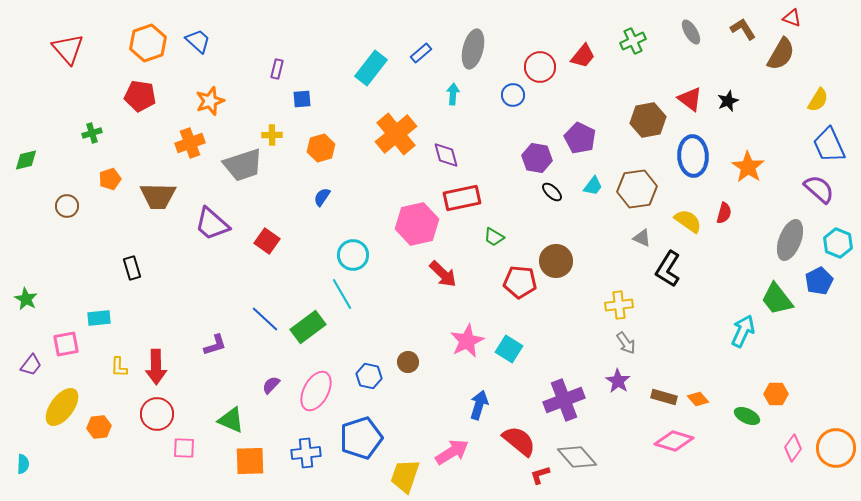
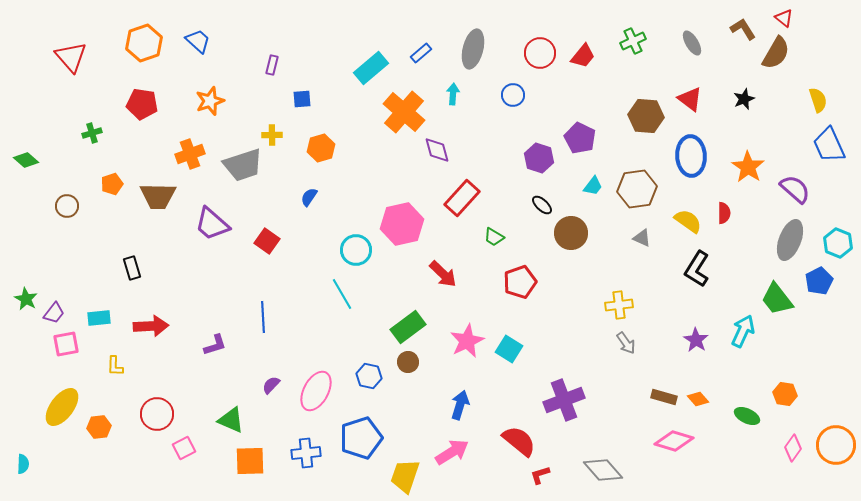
red triangle at (792, 18): moved 8 px left; rotated 18 degrees clockwise
gray ellipse at (691, 32): moved 1 px right, 11 px down
orange hexagon at (148, 43): moved 4 px left
red triangle at (68, 49): moved 3 px right, 8 px down
brown semicircle at (781, 54): moved 5 px left, 1 px up
red circle at (540, 67): moved 14 px up
cyan rectangle at (371, 68): rotated 12 degrees clockwise
purple rectangle at (277, 69): moved 5 px left, 4 px up
red pentagon at (140, 96): moved 2 px right, 8 px down
yellow semicircle at (818, 100): rotated 50 degrees counterclockwise
black star at (728, 101): moved 16 px right, 2 px up
brown hexagon at (648, 120): moved 2 px left, 4 px up; rotated 16 degrees clockwise
orange cross at (396, 134): moved 8 px right, 22 px up; rotated 9 degrees counterclockwise
orange cross at (190, 143): moved 11 px down
purple diamond at (446, 155): moved 9 px left, 5 px up
blue ellipse at (693, 156): moved 2 px left
purple hexagon at (537, 158): moved 2 px right; rotated 8 degrees clockwise
green diamond at (26, 160): rotated 55 degrees clockwise
orange pentagon at (110, 179): moved 2 px right, 5 px down
purple semicircle at (819, 189): moved 24 px left
black ellipse at (552, 192): moved 10 px left, 13 px down
blue semicircle at (322, 197): moved 13 px left
red rectangle at (462, 198): rotated 36 degrees counterclockwise
red semicircle at (724, 213): rotated 15 degrees counterclockwise
pink hexagon at (417, 224): moved 15 px left
cyan circle at (353, 255): moved 3 px right, 5 px up
brown circle at (556, 261): moved 15 px right, 28 px up
black L-shape at (668, 269): moved 29 px right
red pentagon at (520, 282): rotated 24 degrees counterclockwise
blue line at (265, 319): moved 2 px left, 2 px up; rotated 44 degrees clockwise
green rectangle at (308, 327): moved 100 px right
purple trapezoid at (31, 365): moved 23 px right, 52 px up
yellow L-shape at (119, 367): moved 4 px left, 1 px up
red arrow at (156, 367): moved 5 px left, 41 px up; rotated 92 degrees counterclockwise
purple star at (618, 381): moved 78 px right, 41 px up
orange hexagon at (776, 394): moved 9 px right; rotated 10 degrees clockwise
blue arrow at (479, 405): moved 19 px left
pink square at (184, 448): rotated 30 degrees counterclockwise
orange circle at (836, 448): moved 3 px up
gray diamond at (577, 457): moved 26 px right, 13 px down
